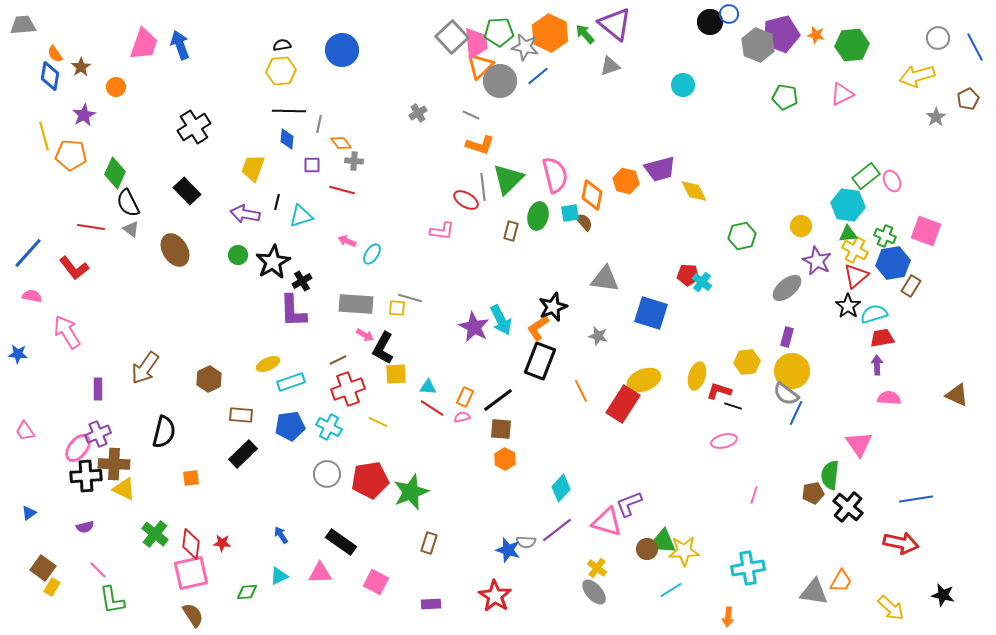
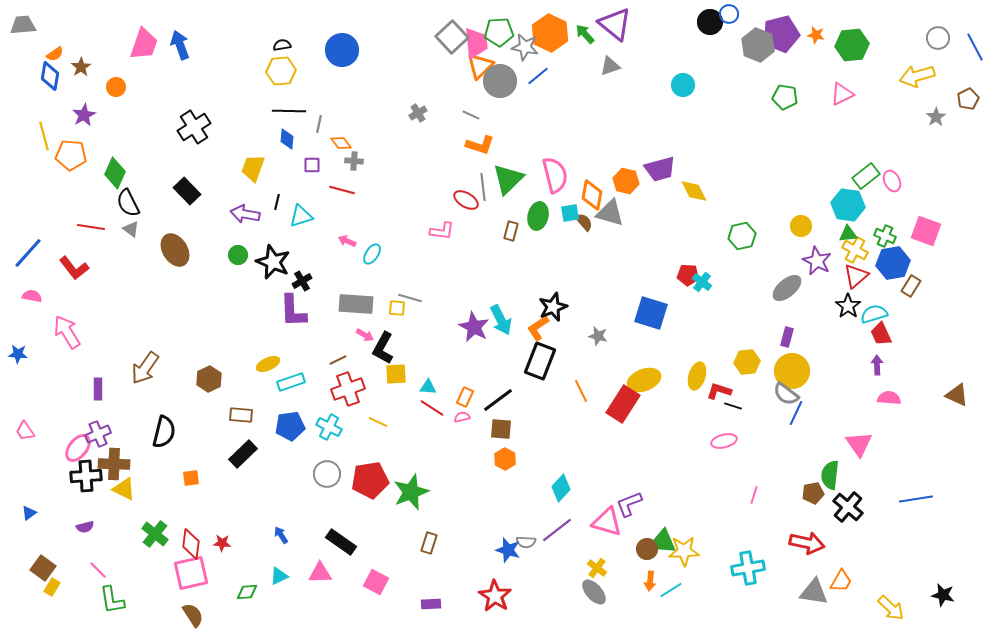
orange semicircle at (55, 54): rotated 90 degrees counterclockwise
black star at (273, 262): rotated 20 degrees counterclockwise
gray triangle at (605, 279): moved 5 px right, 66 px up; rotated 8 degrees clockwise
red trapezoid at (882, 338): moved 1 px left, 4 px up; rotated 105 degrees counterclockwise
red arrow at (901, 543): moved 94 px left
orange arrow at (728, 617): moved 78 px left, 36 px up
